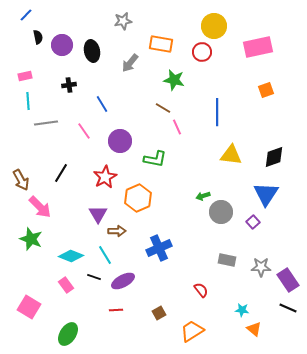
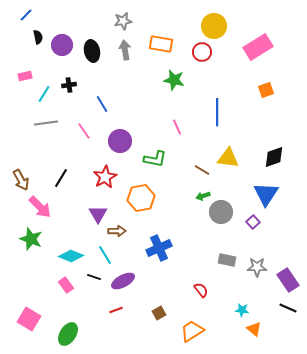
pink rectangle at (258, 47): rotated 20 degrees counterclockwise
gray arrow at (130, 63): moved 5 px left, 13 px up; rotated 132 degrees clockwise
cyan line at (28, 101): moved 16 px right, 7 px up; rotated 36 degrees clockwise
brown line at (163, 108): moved 39 px right, 62 px down
yellow triangle at (231, 155): moved 3 px left, 3 px down
black line at (61, 173): moved 5 px down
orange hexagon at (138, 198): moved 3 px right; rotated 12 degrees clockwise
gray star at (261, 267): moved 4 px left
pink square at (29, 307): moved 12 px down
red line at (116, 310): rotated 16 degrees counterclockwise
